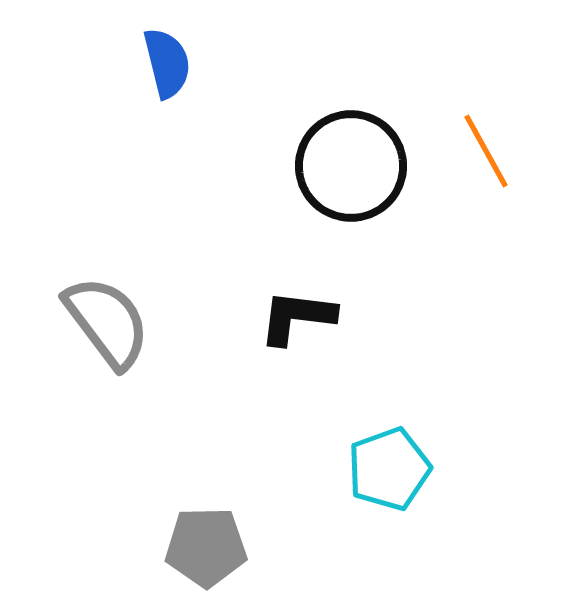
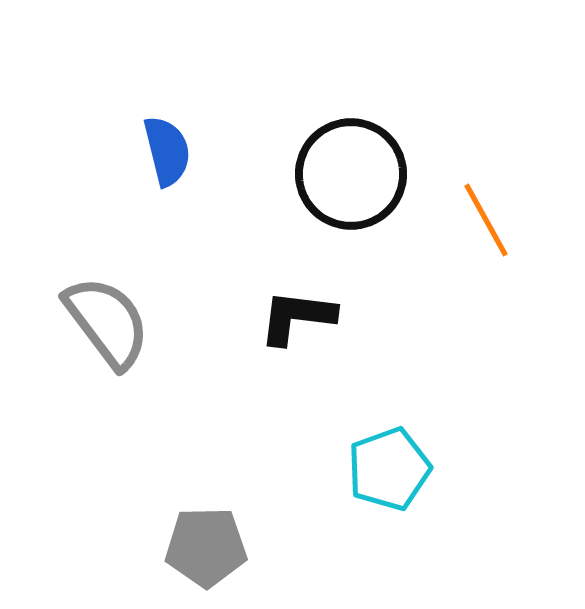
blue semicircle: moved 88 px down
orange line: moved 69 px down
black circle: moved 8 px down
